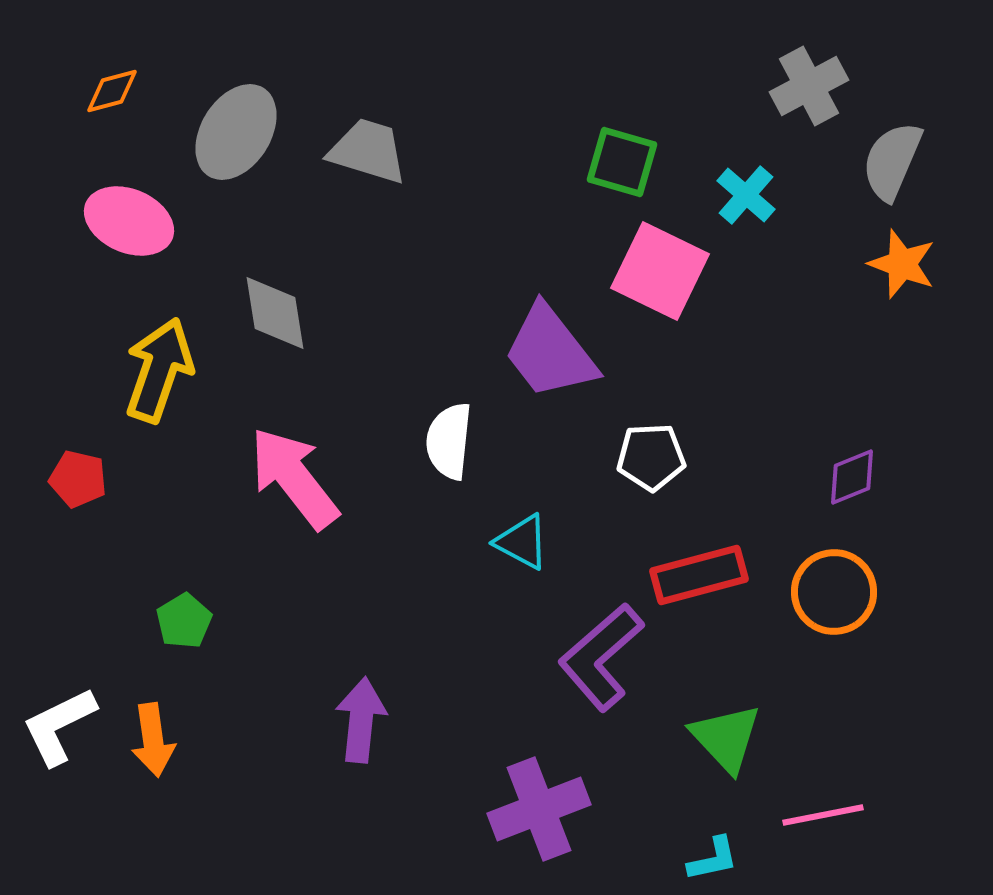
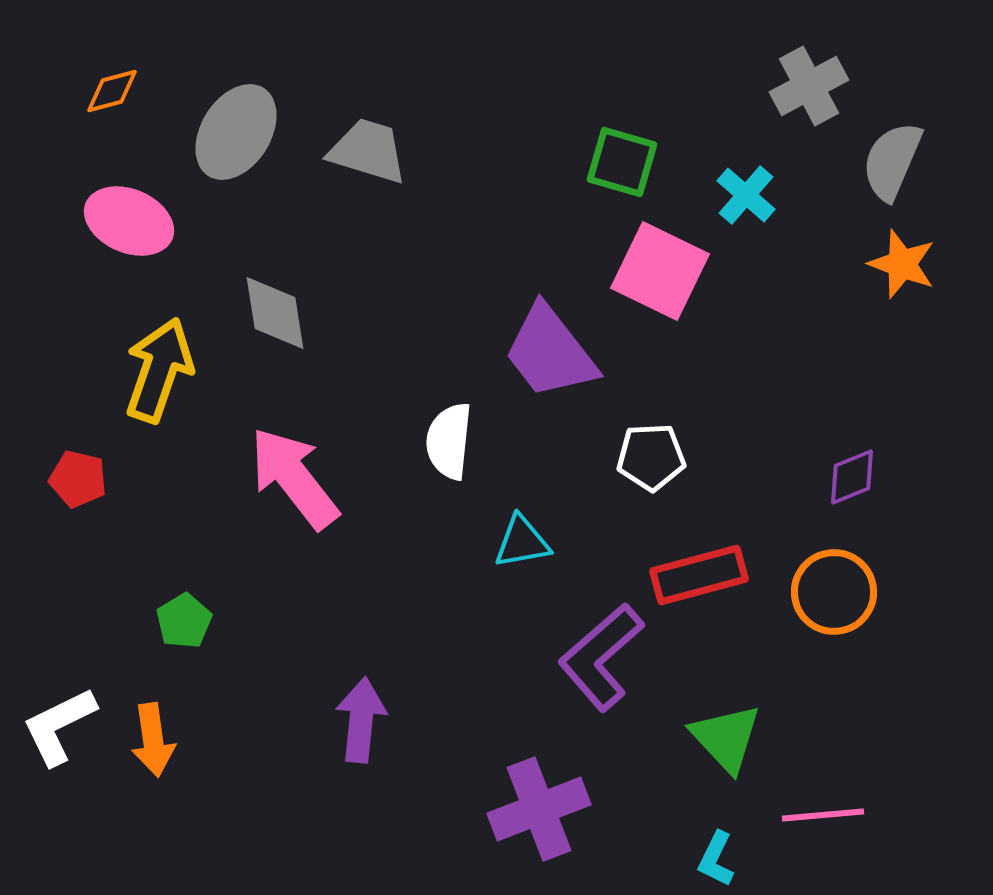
cyan triangle: rotated 38 degrees counterclockwise
pink line: rotated 6 degrees clockwise
cyan L-shape: moved 3 px right; rotated 128 degrees clockwise
